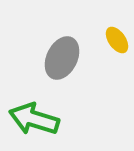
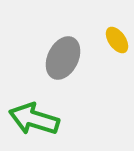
gray ellipse: moved 1 px right
